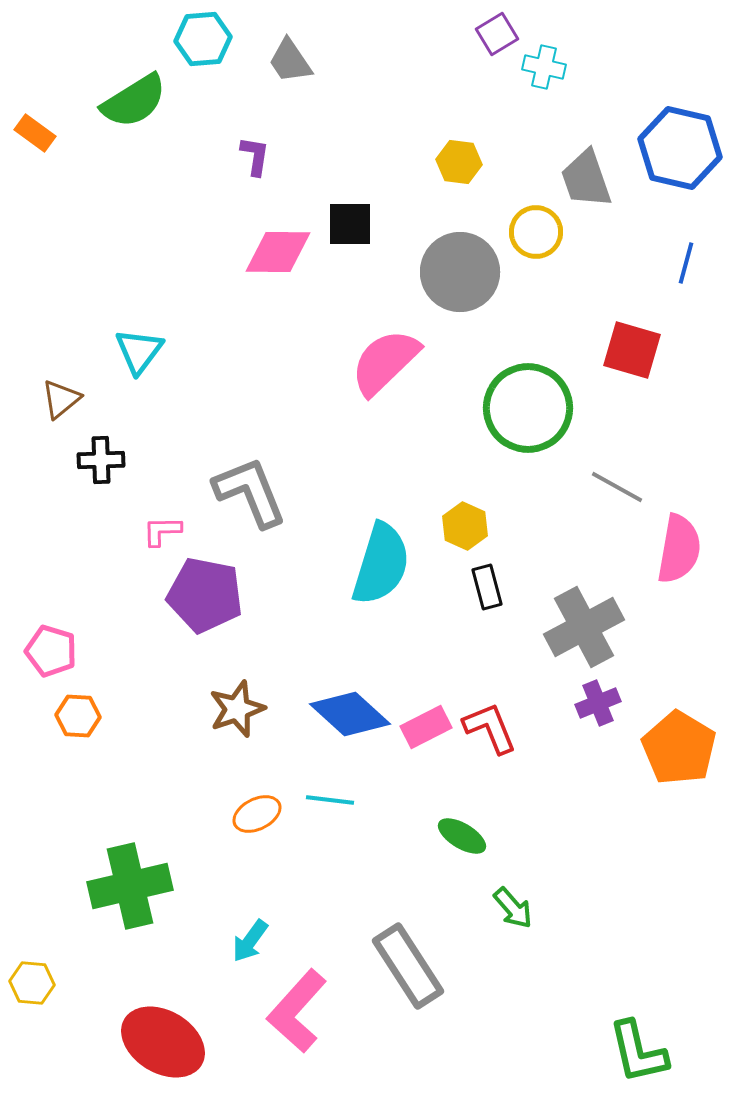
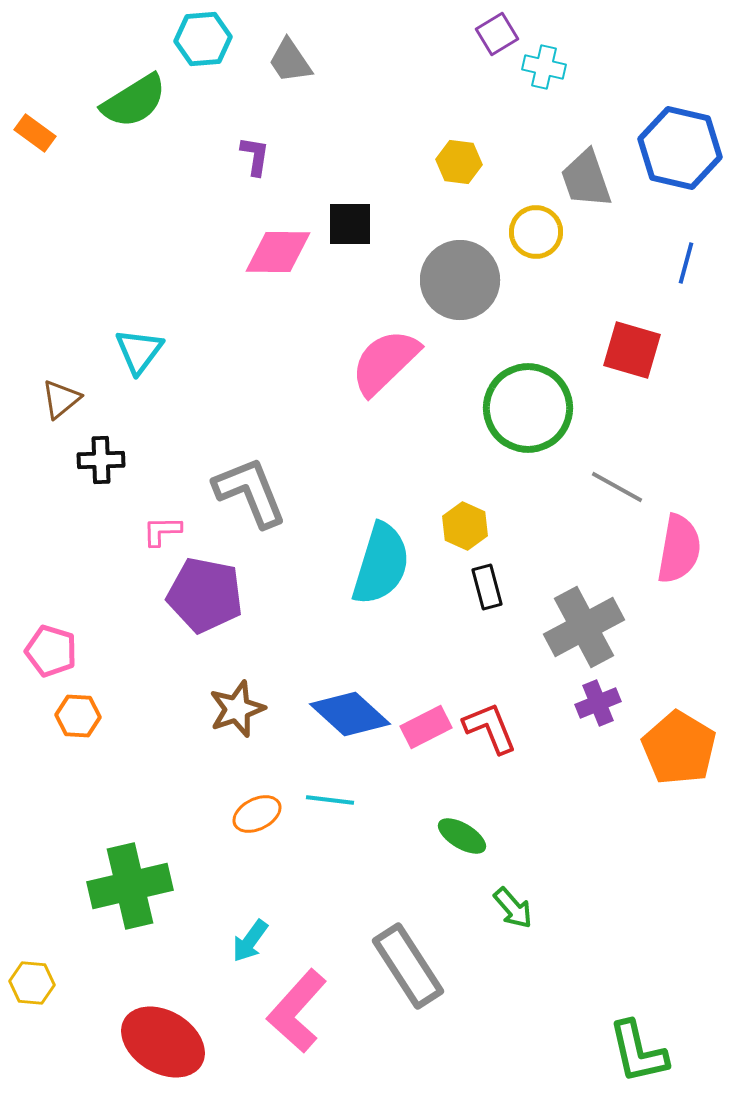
gray circle at (460, 272): moved 8 px down
